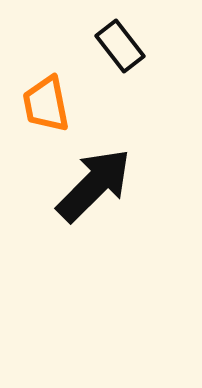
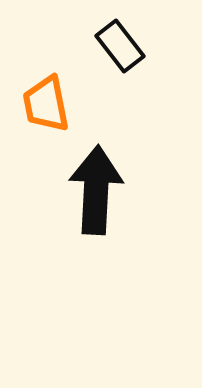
black arrow: moved 2 px right, 5 px down; rotated 42 degrees counterclockwise
